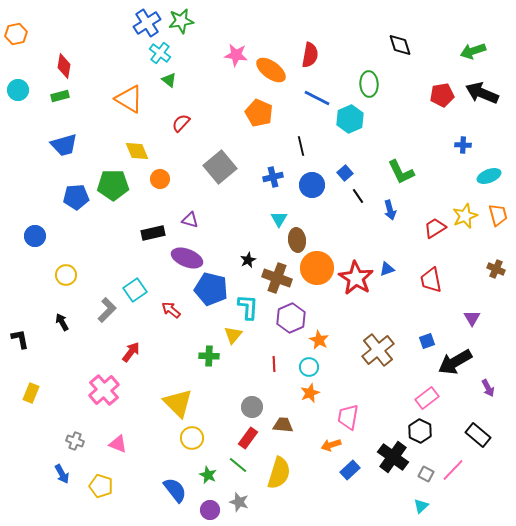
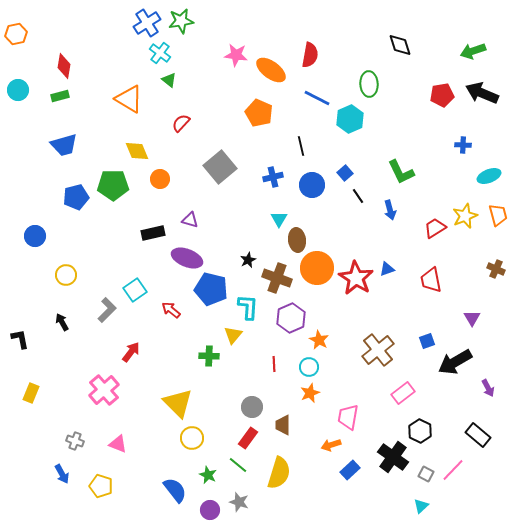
blue pentagon at (76, 197): rotated 10 degrees counterclockwise
pink rectangle at (427, 398): moved 24 px left, 5 px up
brown trapezoid at (283, 425): rotated 95 degrees counterclockwise
